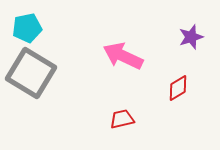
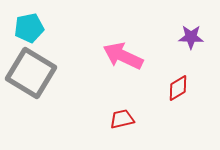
cyan pentagon: moved 2 px right
purple star: rotated 20 degrees clockwise
